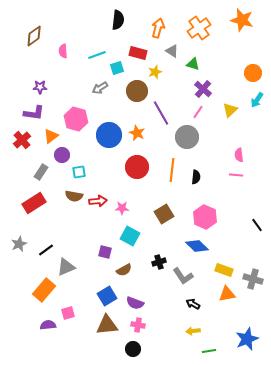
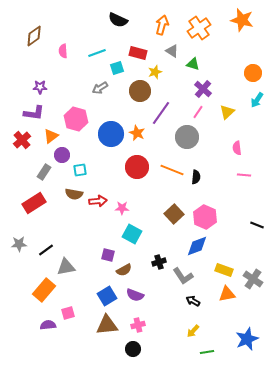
black semicircle at (118, 20): rotated 108 degrees clockwise
orange arrow at (158, 28): moved 4 px right, 3 px up
cyan line at (97, 55): moved 2 px up
brown circle at (137, 91): moved 3 px right
yellow triangle at (230, 110): moved 3 px left, 2 px down
purple line at (161, 113): rotated 65 degrees clockwise
blue circle at (109, 135): moved 2 px right, 1 px up
pink semicircle at (239, 155): moved 2 px left, 7 px up
orange line at (172, 170): rotated 75 degrees counterclockwise
gray rectangle at (41, 172): moved 3 px right
cyan square at (79, 172): moved 1 px right, 2 px up
pink line at (236, 175): moved 8 px right
brown semicircle at (74, 196): moved 2 px up
brown square at (164, 214): moved 10 px right; rotated 12 degrees counterclockwise
black line at (257, 225): rotated 32 degrees counterclockwise
cyan square at (130, 236): moved 2 px right, 2 px up
gray star at (19, 244): rotated 21 degrees clockwise
blue diamond at (197, 246): rotated 65 degrees counterclockwise
purple square at (105, 252): moved 3 px right, 3 px down
gray triangle at (66, 267): rotated 12 degrees clockwise
gray cross at (253, 279): rotated 18 degrees clockwise
purple semicircle at (135, 303): moved 8 px up
black arrow at (193, 304): moved 3 px up
pink cross at (138, 325): rotated 24 degrees counterclockwise
yellow arrow at (193, 331): rotated 40 degrees counterclockwise
green line at (209, 351): moved 2 px left, 1 px down
